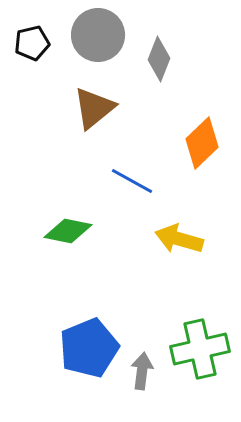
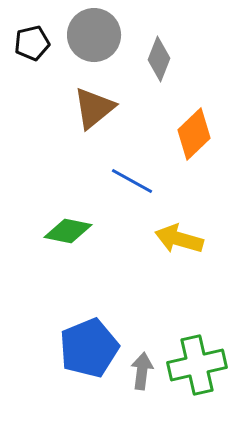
gray circle: moved 4 px left
orange diamond: moved 8 px left, 9 px up
green cross: moved 3 px left, 16 px down
